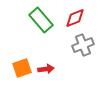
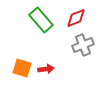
red diamond: moved 1 px right
orange square: rotated 36 degrees clockwise
